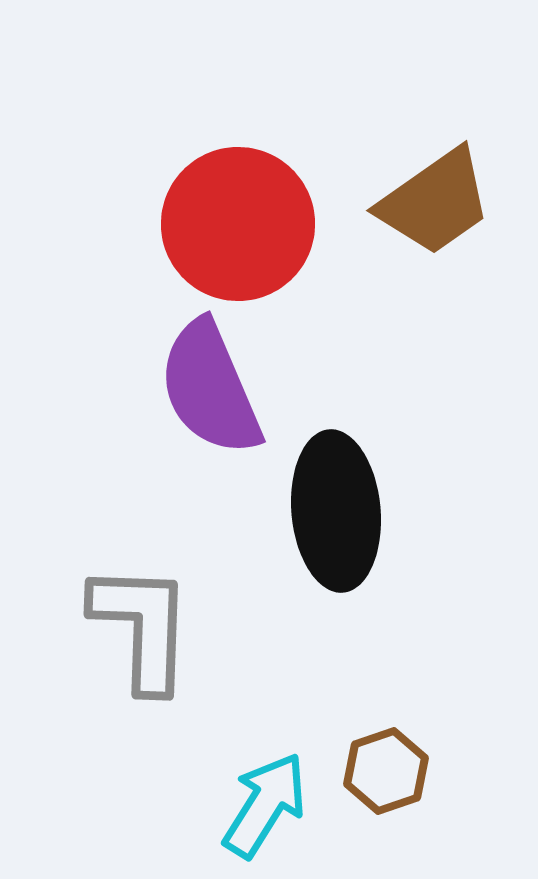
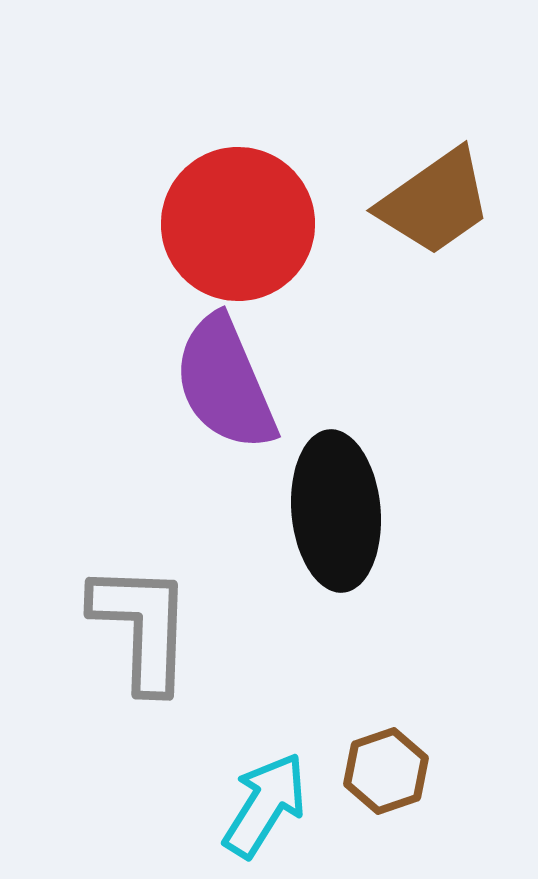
purple semicircle: moved 15 px right, 5 px up
